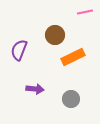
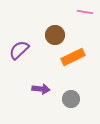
pink line: rotated 21 degrees clockwise
purple semicircle: rotated 25 degrees clockwise
purple arrow: moved 6 px right
